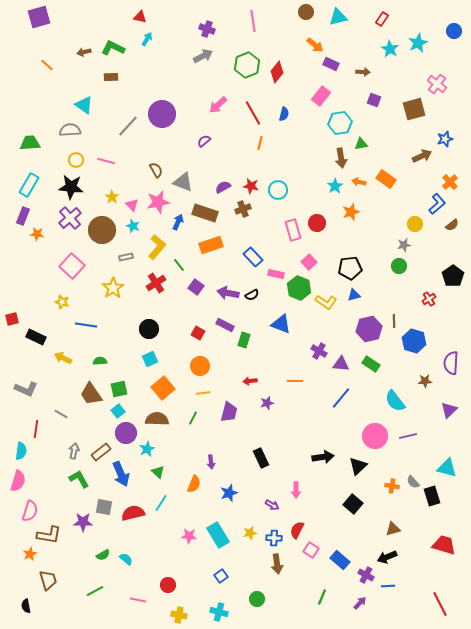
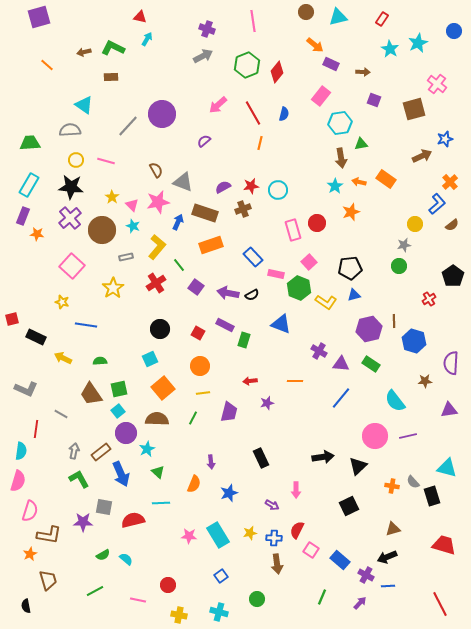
red star at (251, 186): rotated 21 degrees counterclockwise
black circle at (149, 329): moved 11 px right
purple triangle at (449, 410): rotated 36 degrees clockwise
cyan line at (161, 503): rotated 54 degrees clockwise
black square at (353, 504): moved 4 px left, 2 px down; rotated 24 degrees clockwise
red semicircle at (133, 513): moved 7 px down
